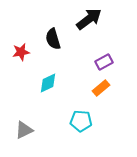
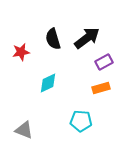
black arrow: moved 2 px left, 19 px down
orange rectangle: rotated 24 degrees clockwise
gray triangle: rotated 48 degrees clockwise
